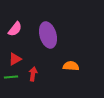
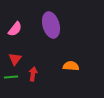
purple ellipse: moved 3 px right, 10 px up
red triangle: rotated 24 degrees counterclockwise
